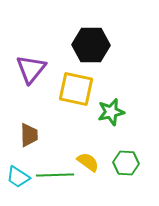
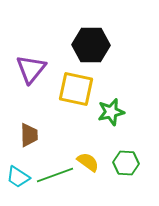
green line: rotated 18 degrees counterclockwise
